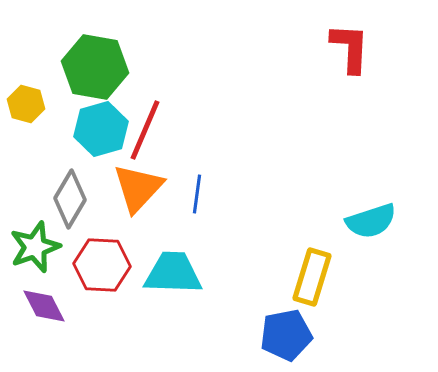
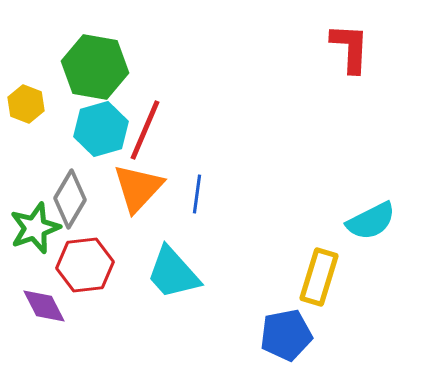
yellow hexagon: rotated 6 degrees clockwise
cyan semicircle: rotated 9 degrees counterclockwise
green star: moved 19 px up
red hexagon: moved 17 px left; rotated 10 degrees counterclockwise
cyan trapezoid: rotated 134 degrees counterclockwise
yellow rectangle: moved 7 px right
